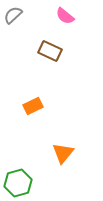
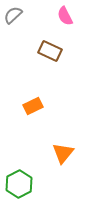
pink semicircle: rotated 24 degrees clockwise
green hexagon: moved 1 px right, 1 px down; rotated 12 degrees counterclockwise
